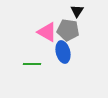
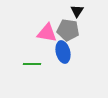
pink triangle: moved 1 px down; rotated 20 degrees counterclockwise
